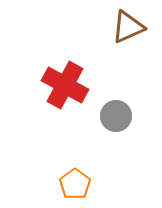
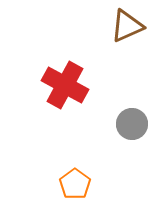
brown triangle: moved 1 px left, 1 px up
gray circle: moved 16 px right, 8 px down
